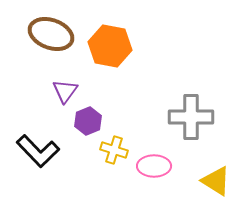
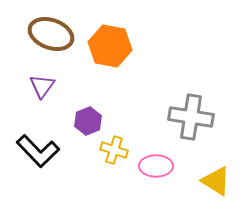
purple triangle: moved 23 px left, 5 px up
gray cross: rotated 9 degrees clockwise
pink ellipse: moved 2 px right
